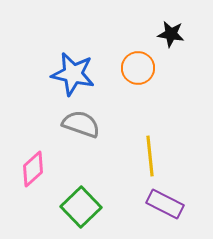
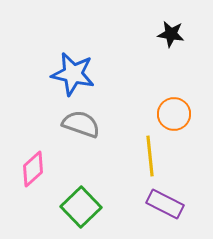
orange circle: moved 36 px right, 46 px down
